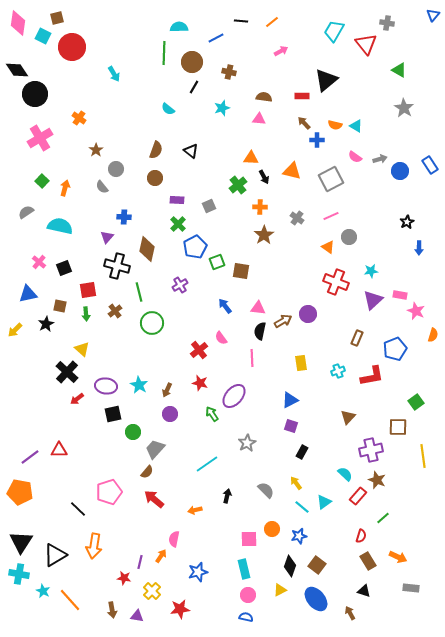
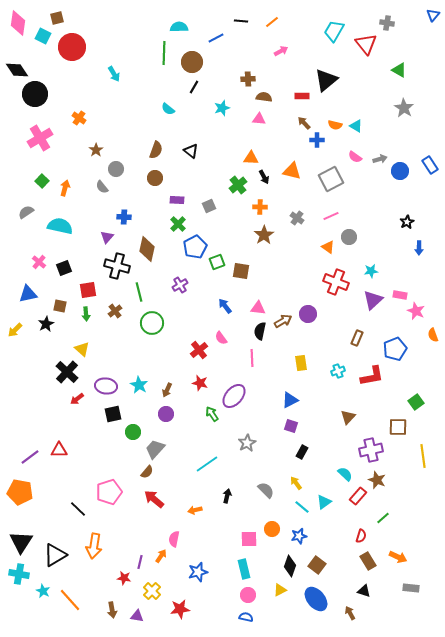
brown cross at (229, 72): moved 19 px right, 7 px down; rotated 16 degrees counterclockwise
orange semicircle at (433, 335): rotated 144 degrees clockwise
purple circle at (170, 414): moved 4 px left
